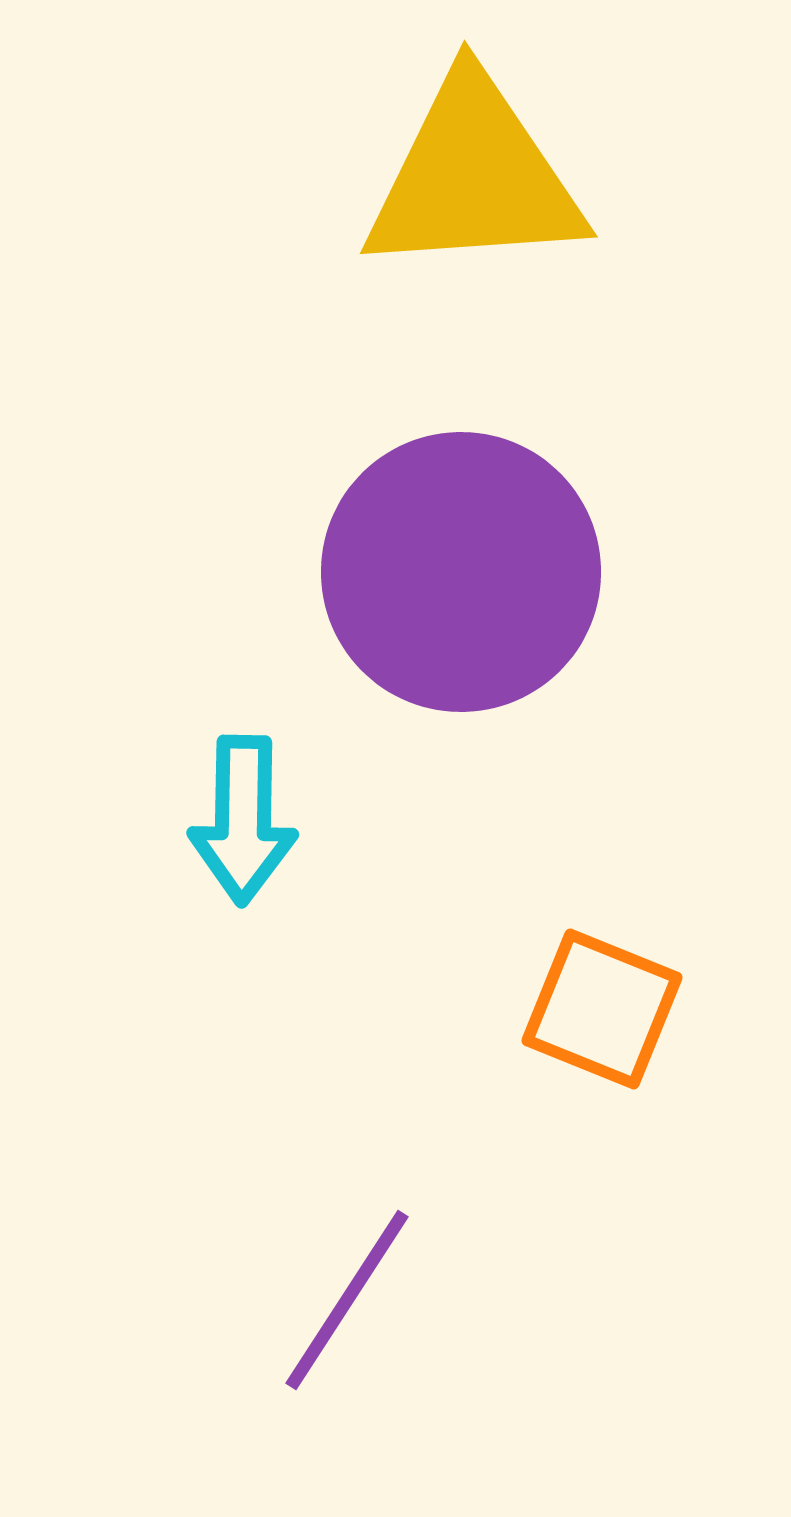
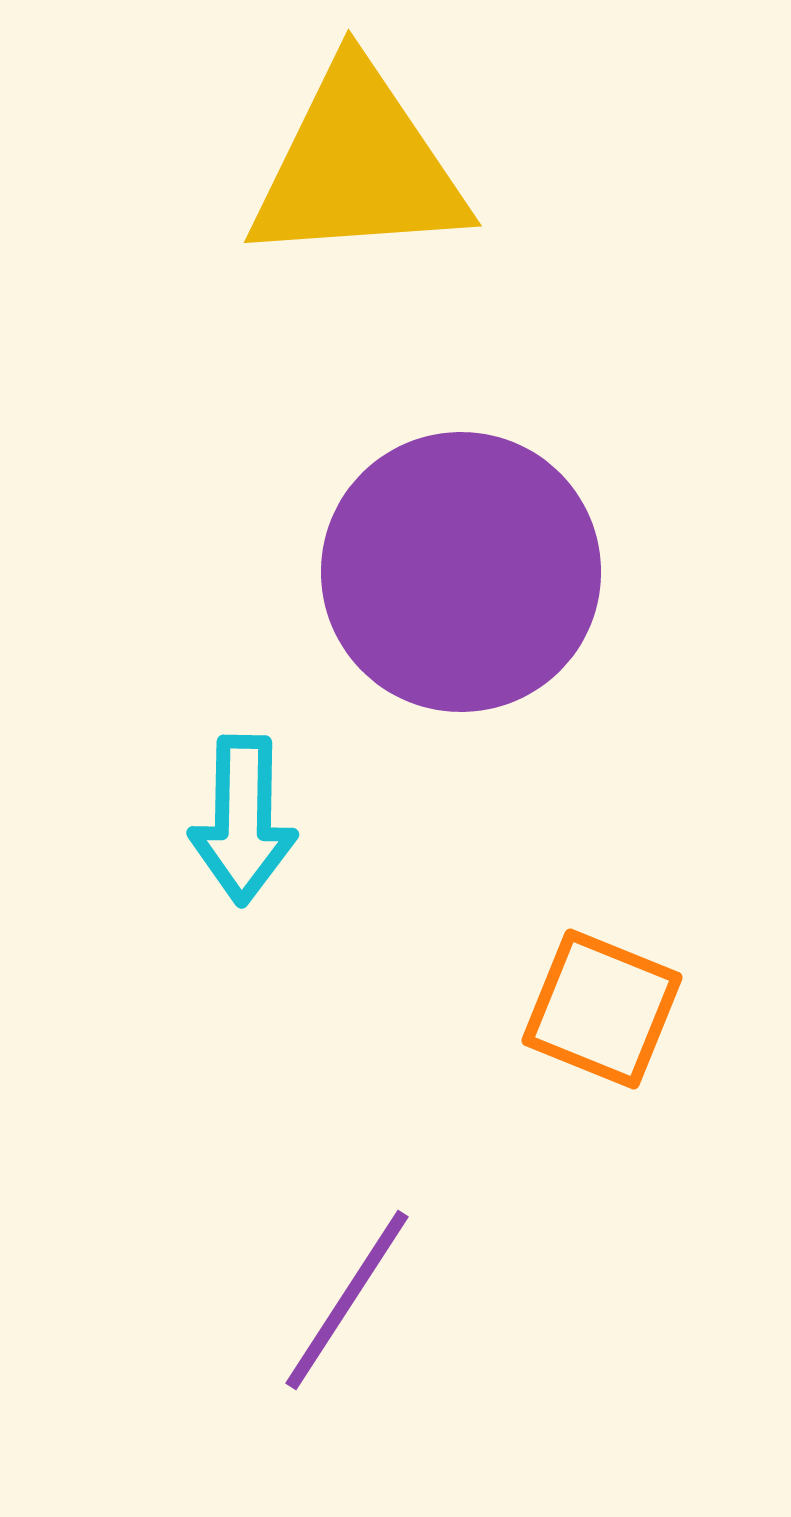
yellow triangle: moved 116 px left, 11 px up
